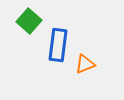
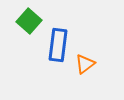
orange triangle: rotated 15 degrees counterclockwise
